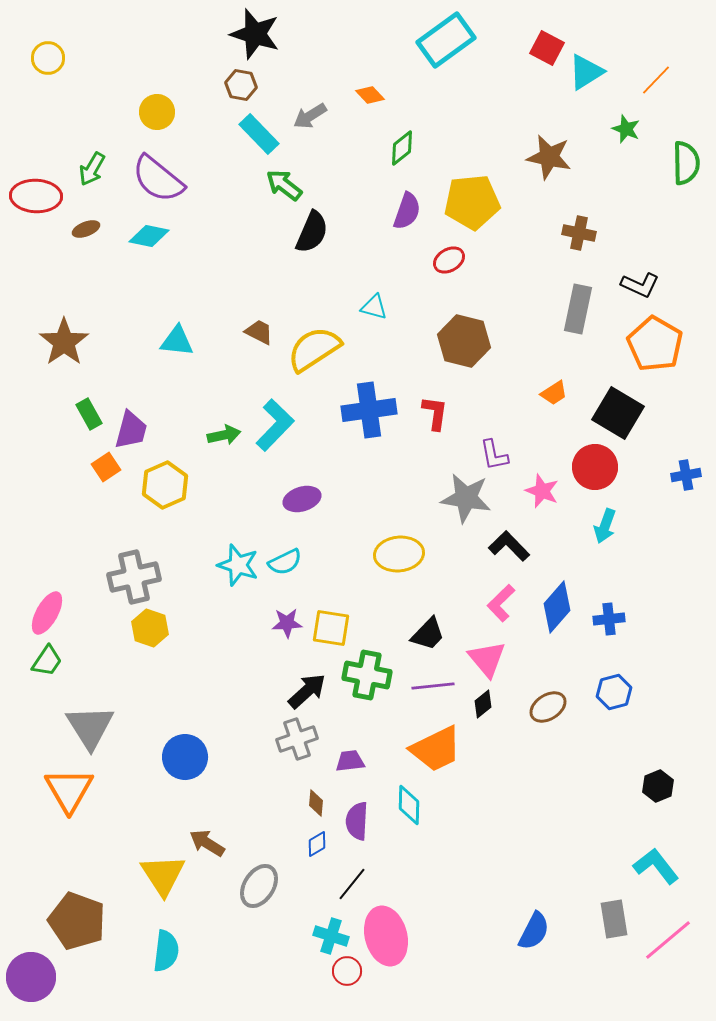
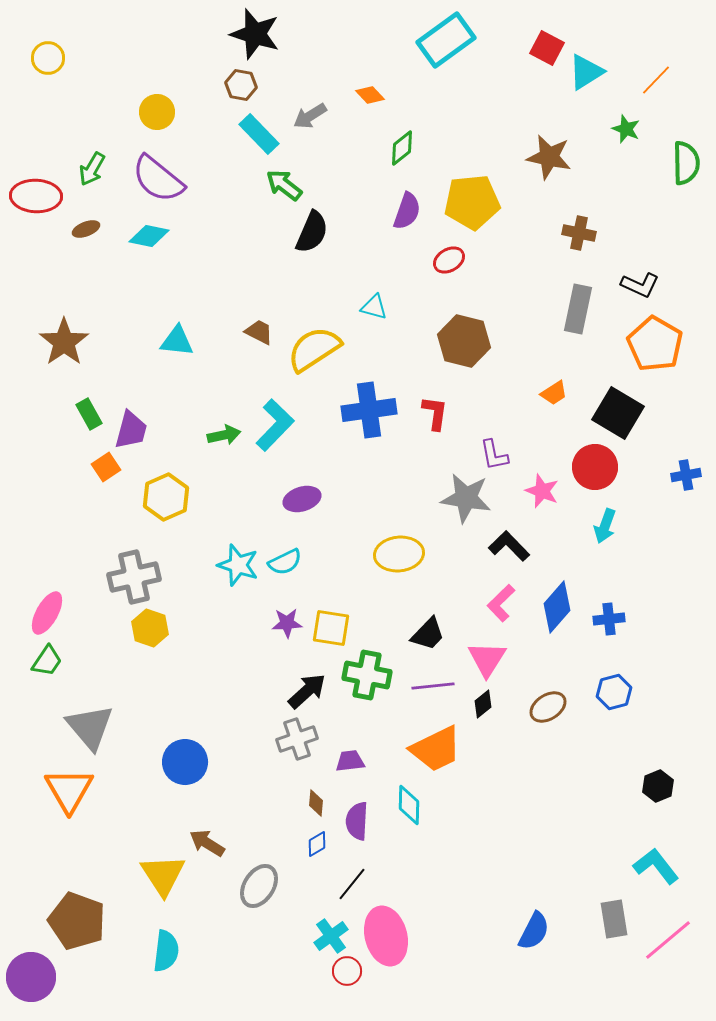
yellow hexagon at (165, 485): moved 1 px right, 12 px down
pink triangle at (487, 659): rotated 12 degrees clockwise
gray triangle at (90, 727): rotated 8 degrees counterclockwise
blue circle at (185, 757): moved 5 px down
cyan cross at (331, 936): rotated 36 degrees clockwise
